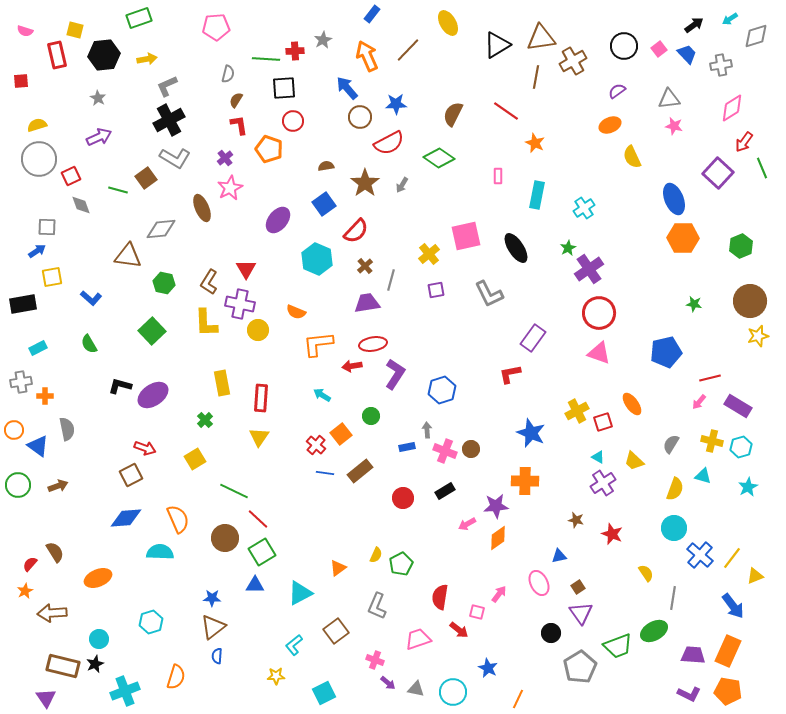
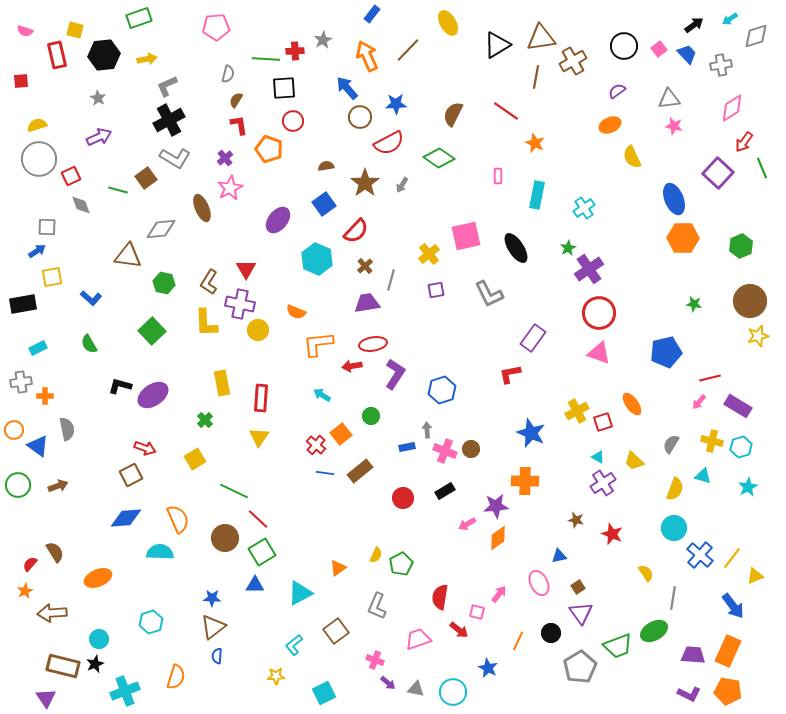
orange line at (518, 699): moved 58 px up
